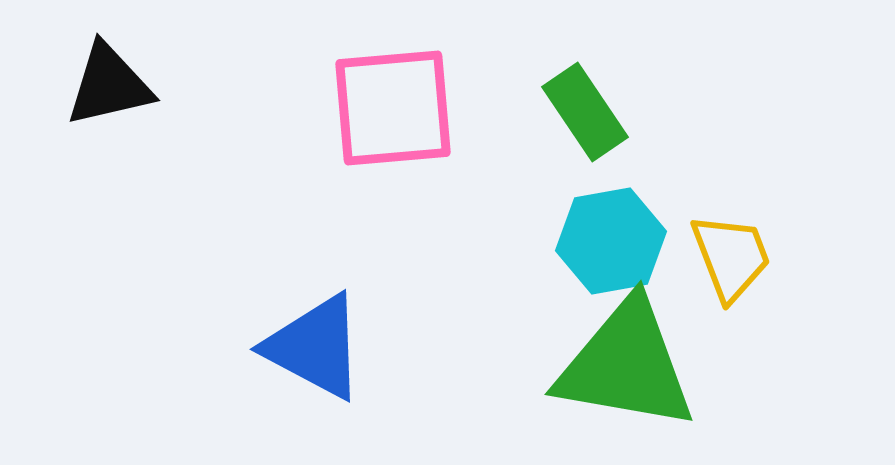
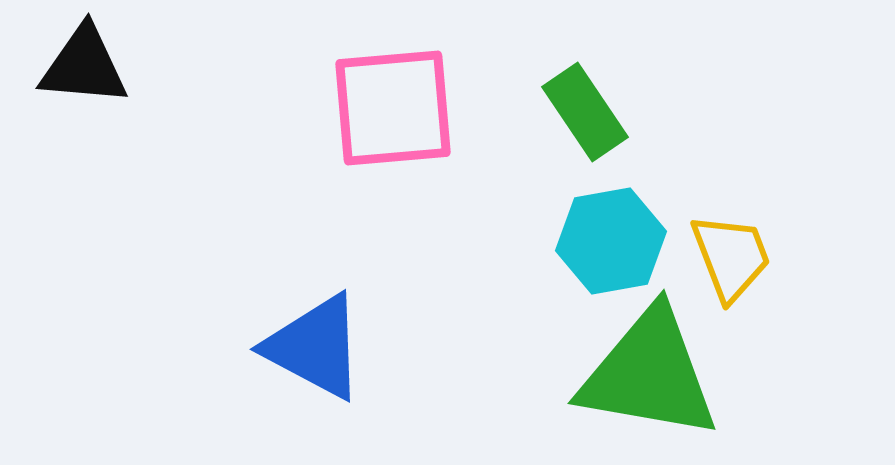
black triangle: moved 25 px left, 19 px up; rotated 18 degrees clockwise
green triangle: moved 23 px right, 9 px down
